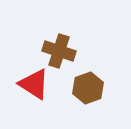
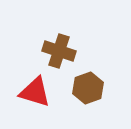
red triangle: moved 1 px right, 8 px down; rotated 16 degrees counterclockwise
